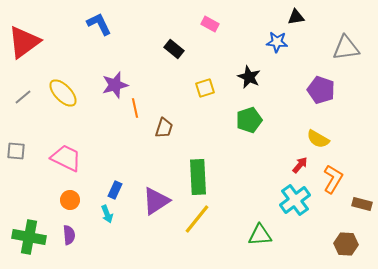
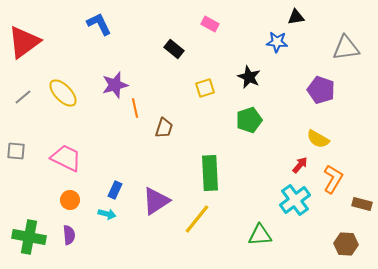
green rectangle: moved 12 px right, 4 px up
cyan arrow: rotated 54 degrees counterclockwise
